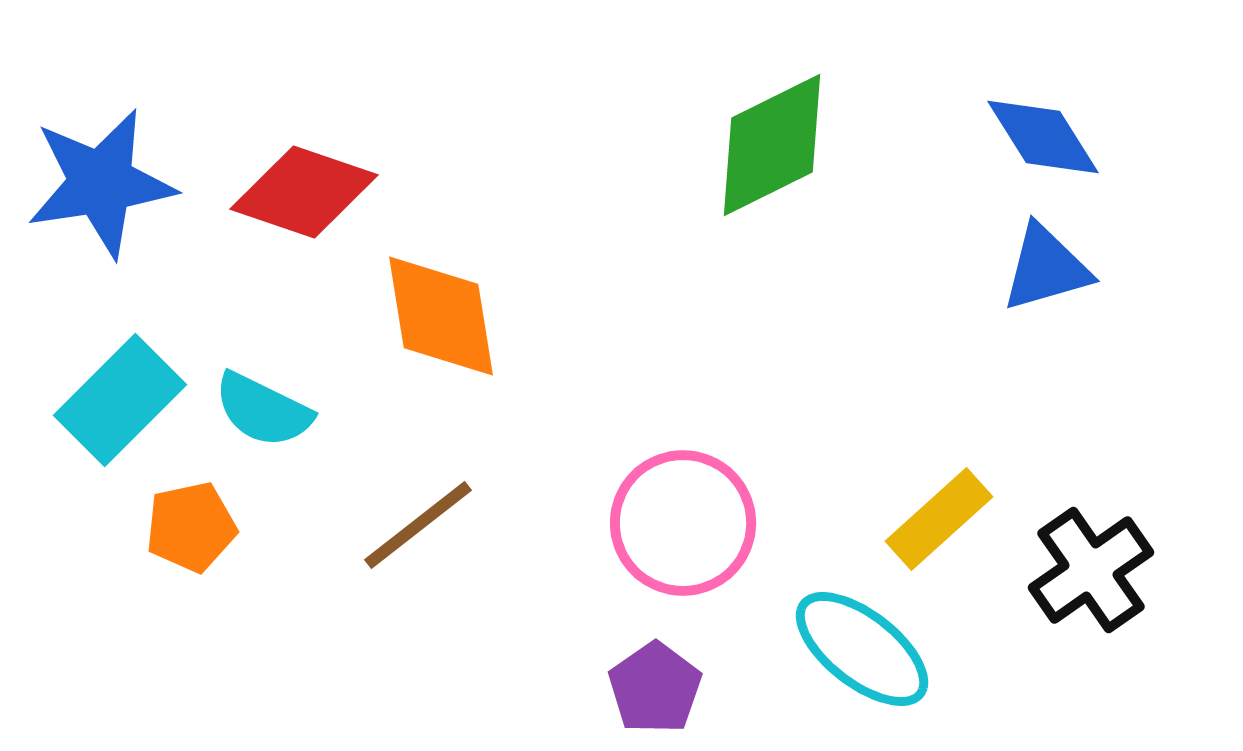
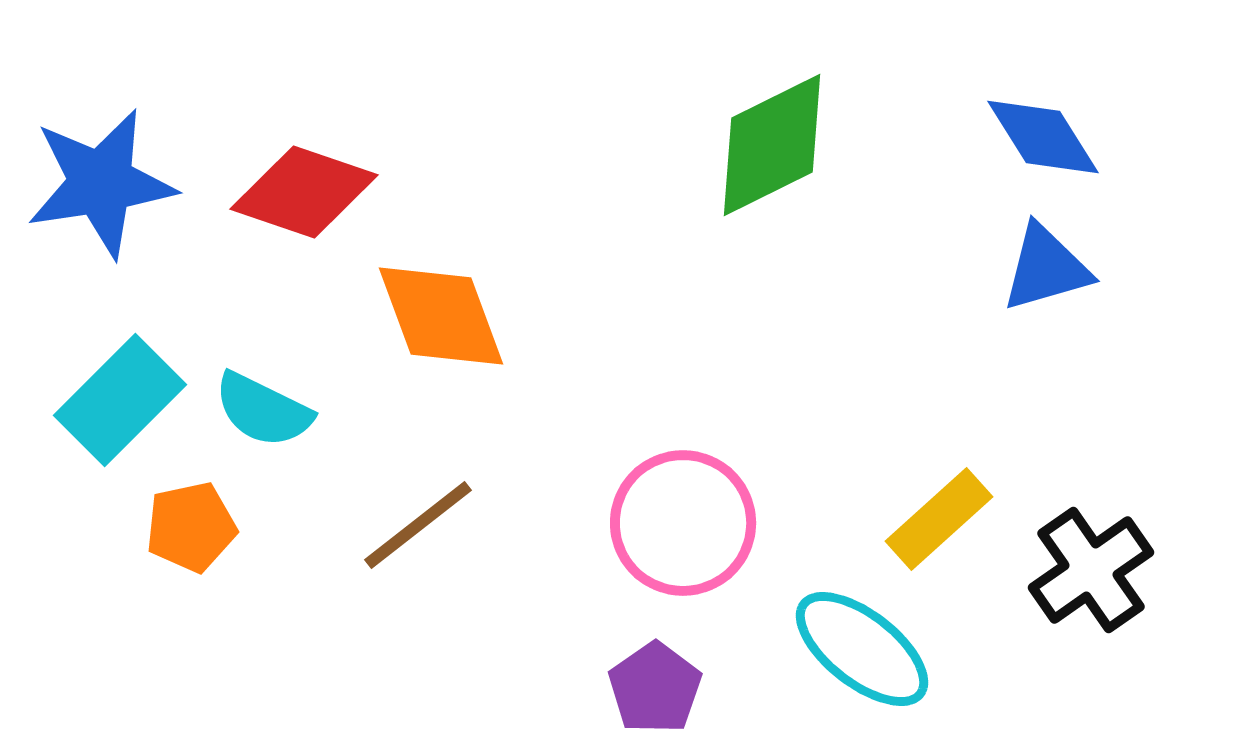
orange diamond: rotated 11 degrees counterclockwise
